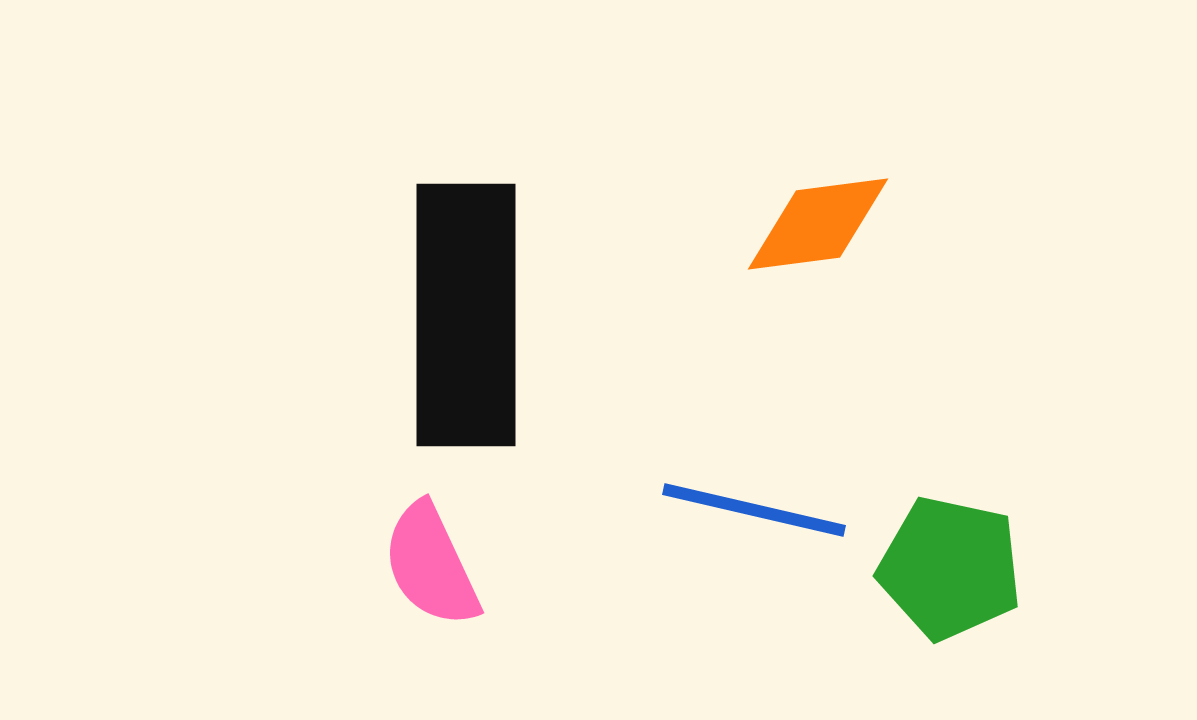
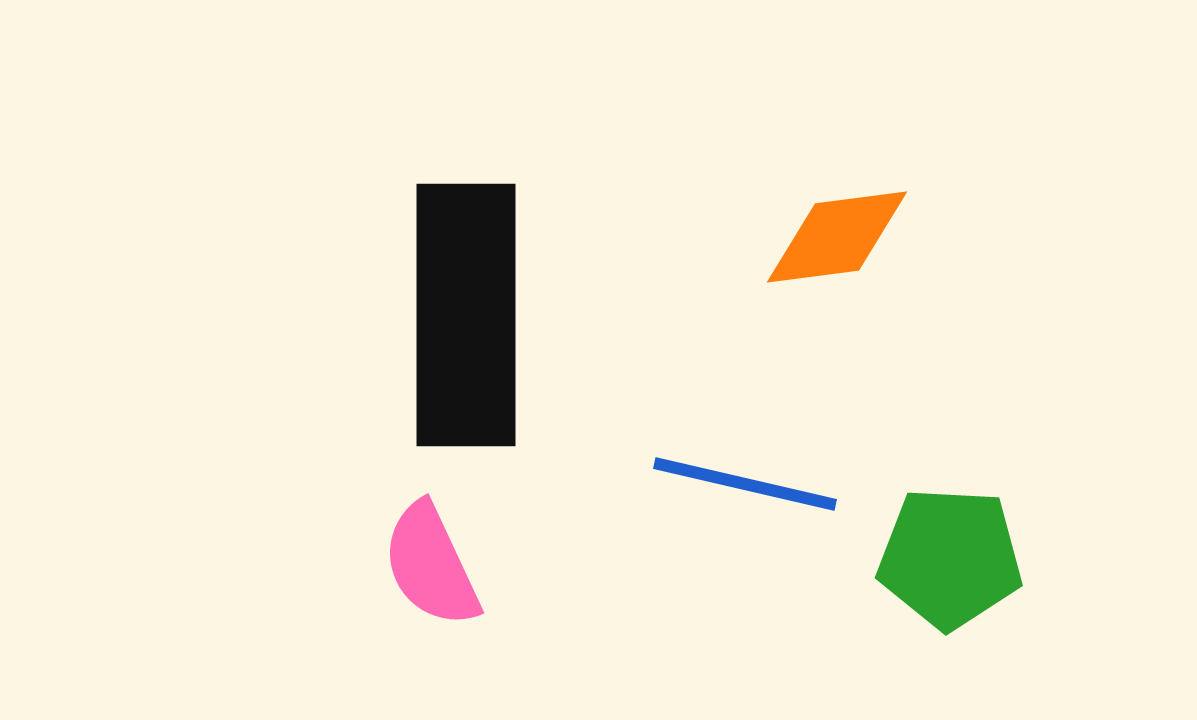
orange diamond: moved 19 px right, 13 px down
blue line: moved 9 px left, 26 px up
green pentagon: moved 10 px up; rotated 9 degrees counterclockwise
